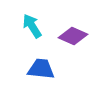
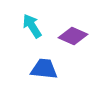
blue trapezoid: moved 3 px right
